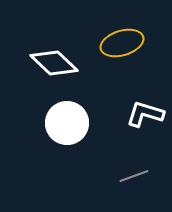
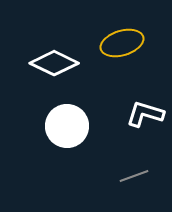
white diamond: rotated 18 degrees counterclockwise
white circle: moved 3 px down
